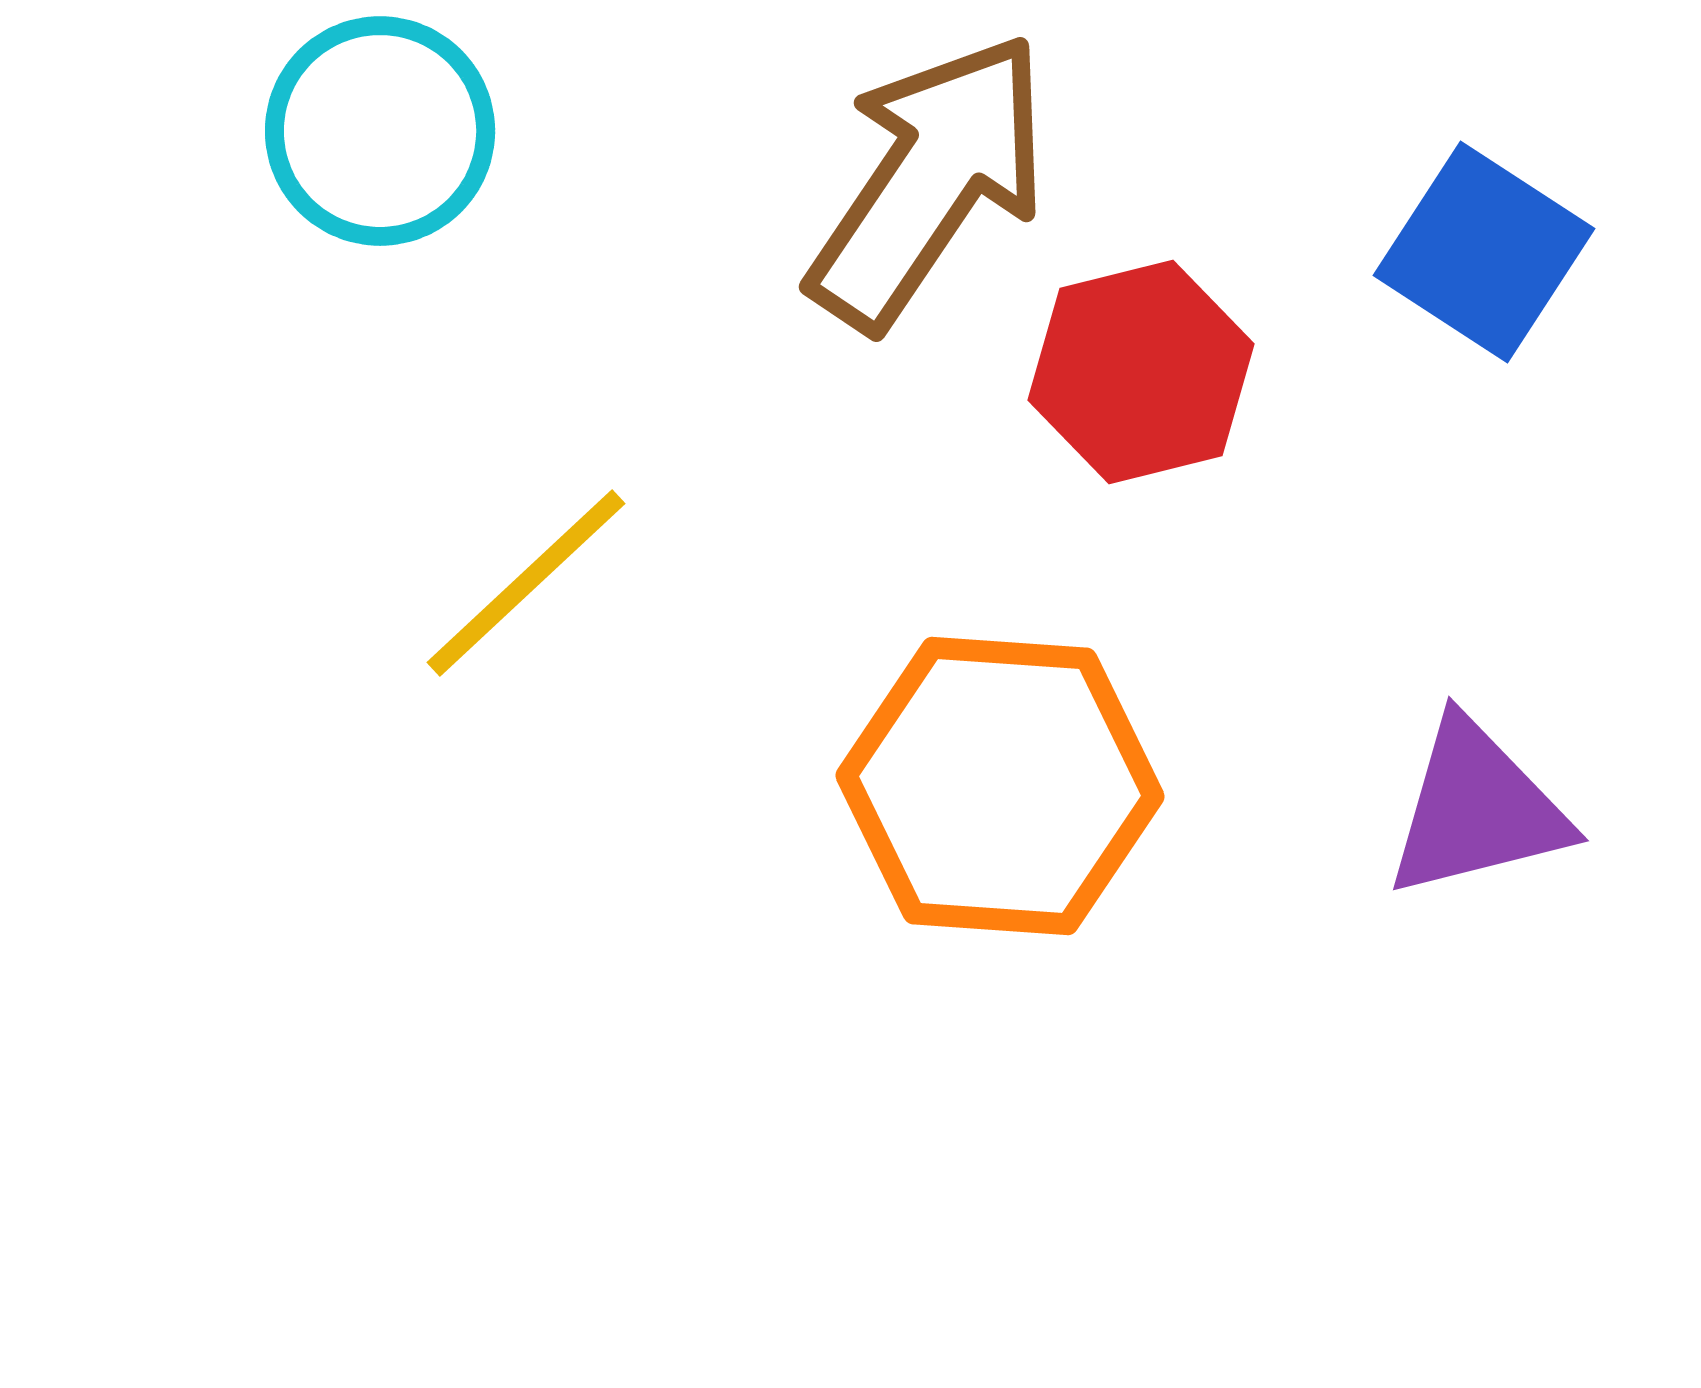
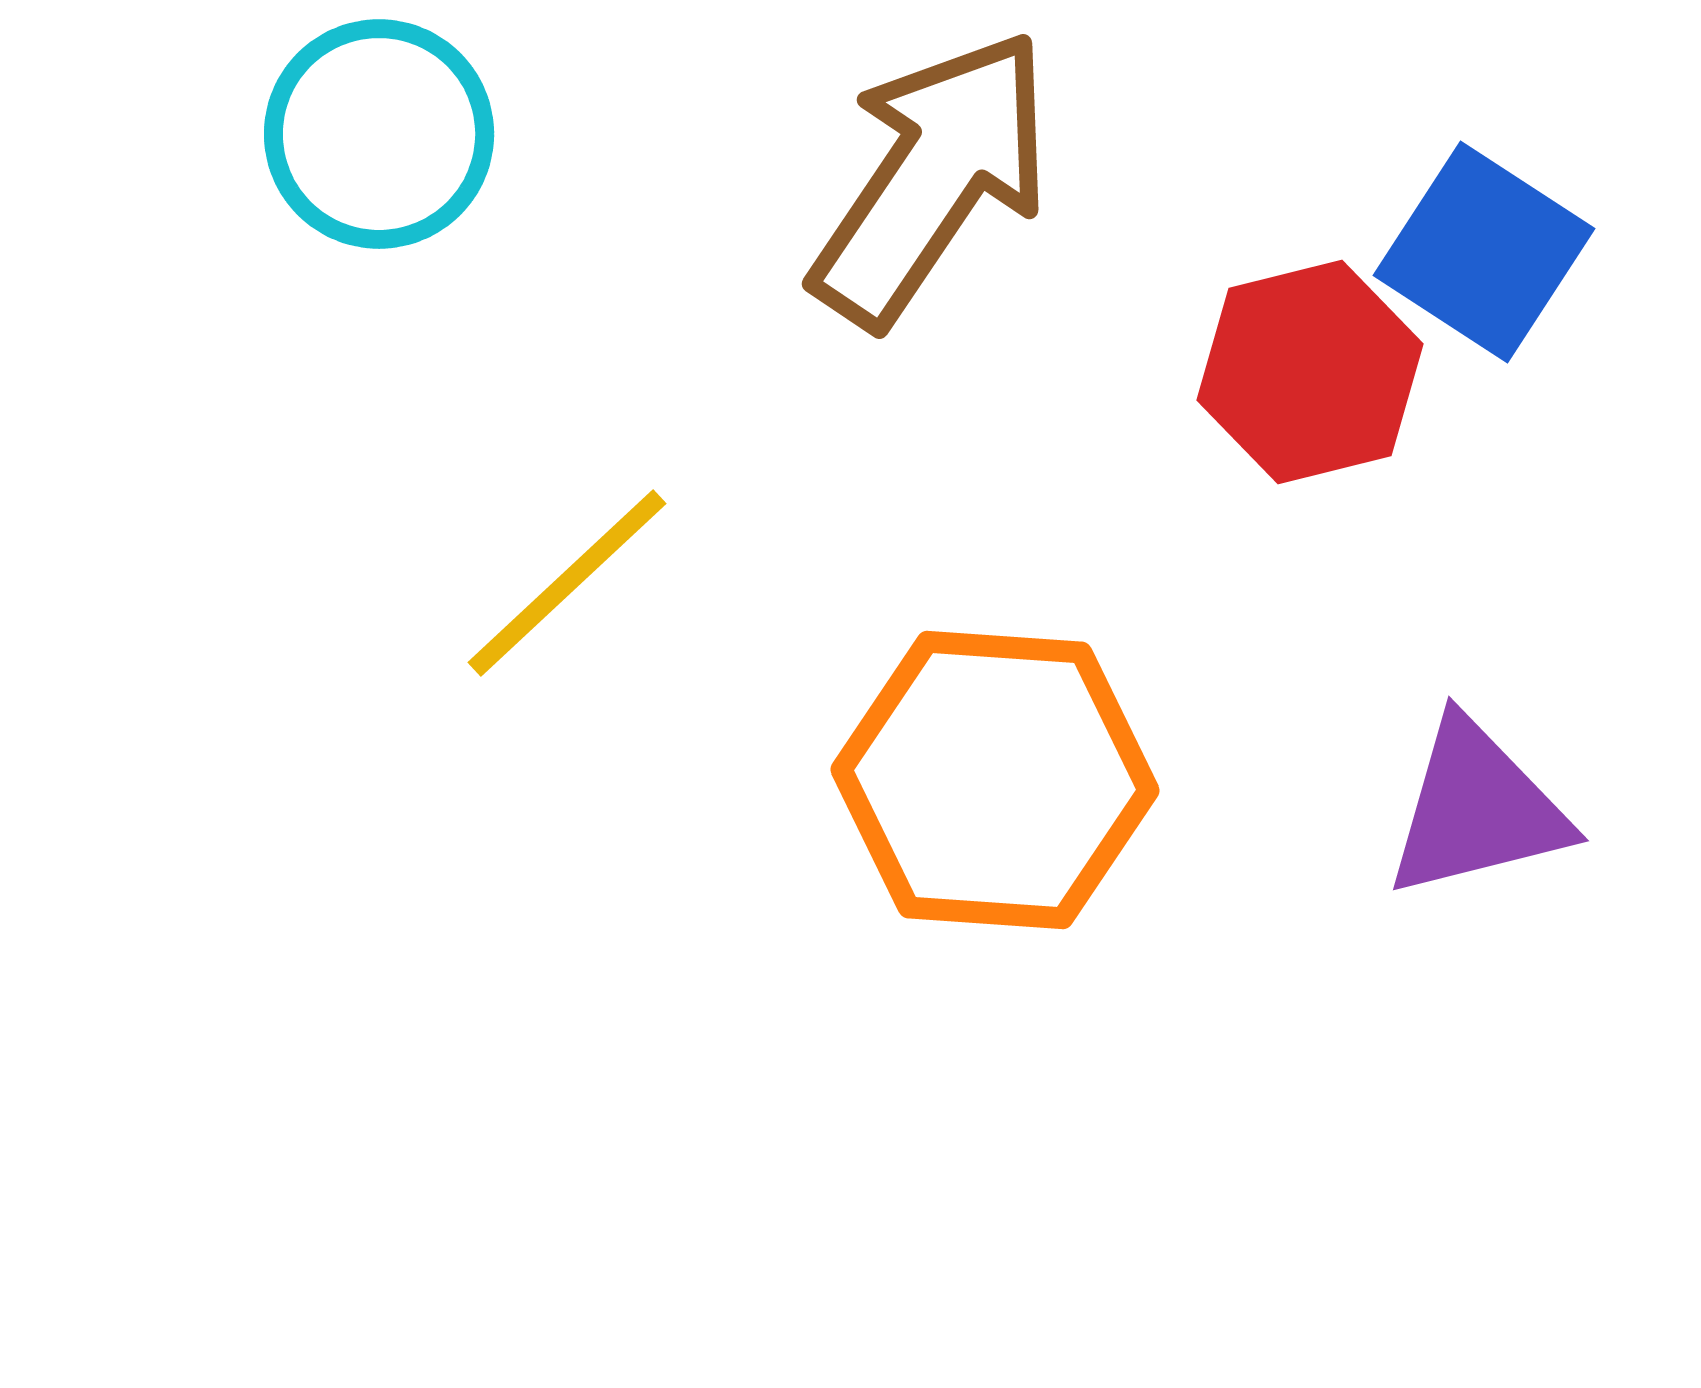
cyan circle: moved 1 px left, 3 px down
brown arrow: moved 3 px right, 3 px up
red hexagon: moved 169 px right
yellow line: moved 41 px right
orange hexagon: moved 5 px left, 6 px up
